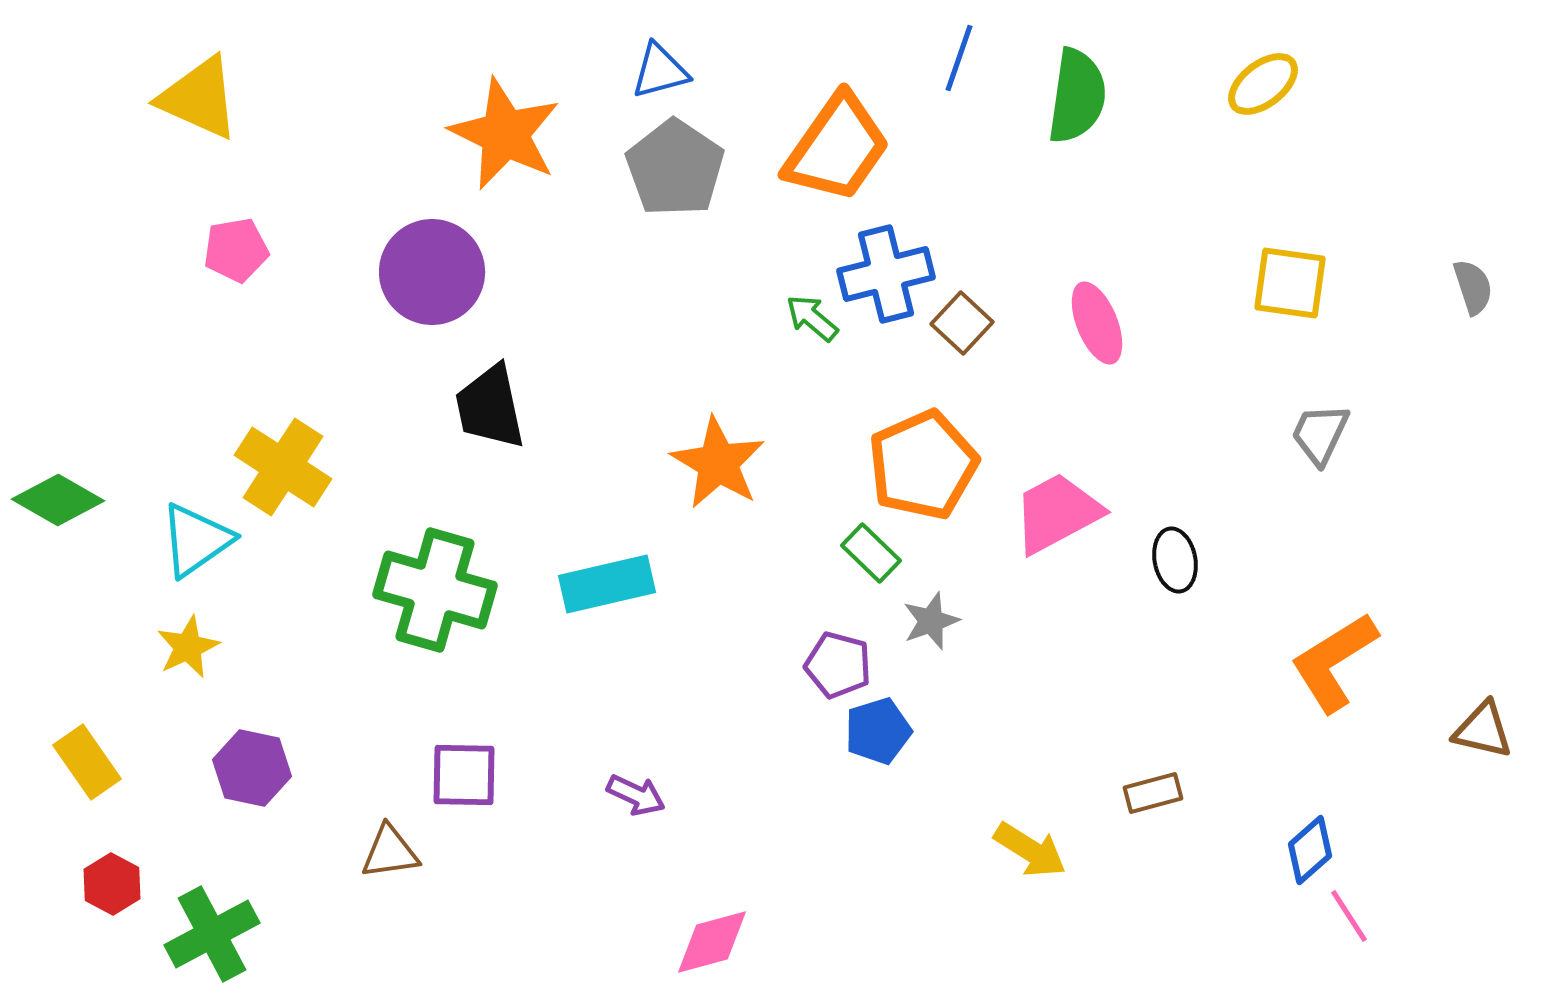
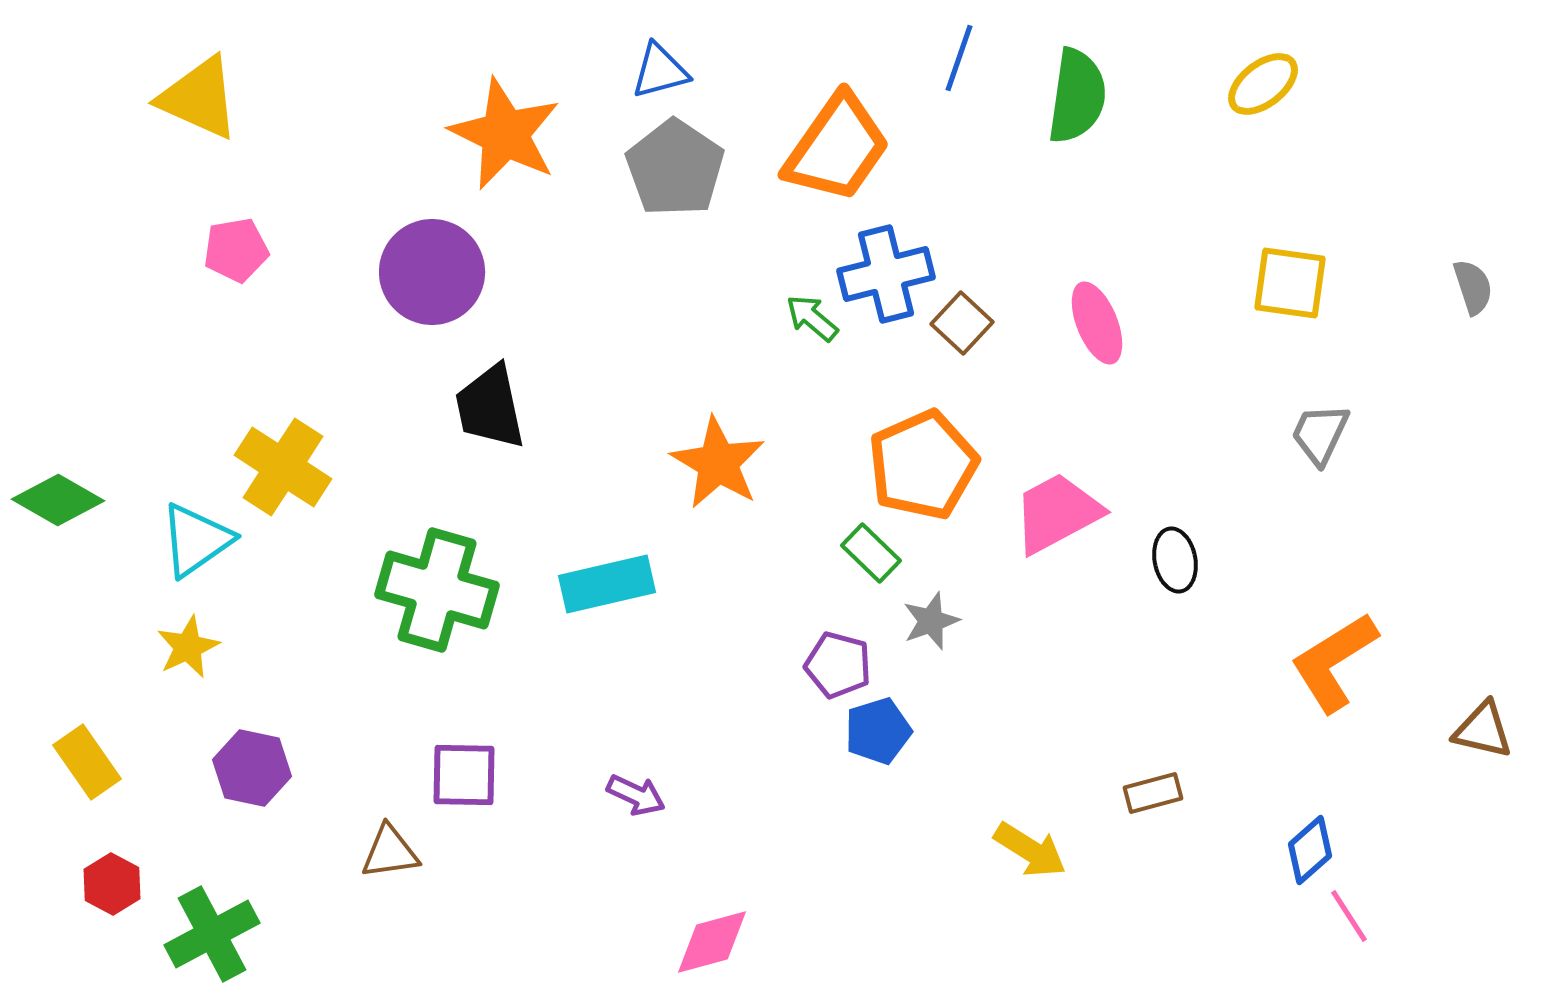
green cross at (435, 590): moved 2 px right
